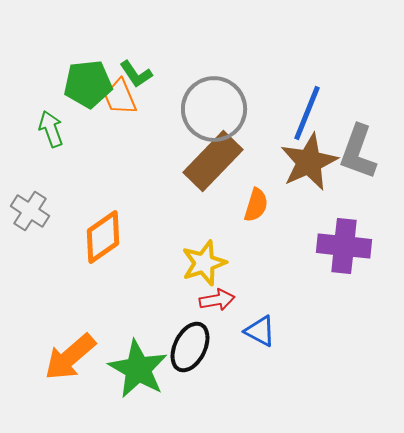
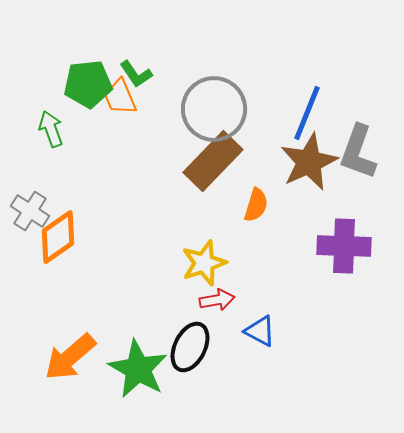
orange diamond: moved 45 px left
purple cross: rotated 4 degrees counterclockwise
